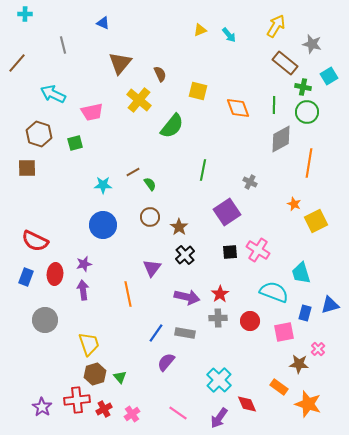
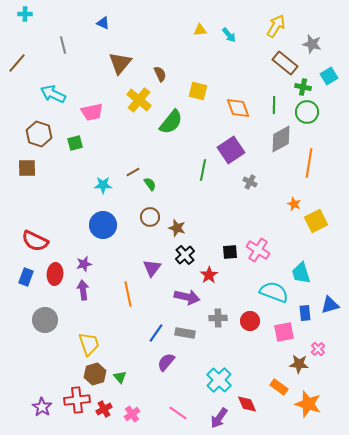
yellow triangle at (200, 30): rotated 16 degrees clockwise
green semicircle at (172, 126): moved 1 px left, 4 px up
purple square at (227, 212): moved 4 px right, 62 px up
brown star at (179, 227): moved 2 px left, 1 px down; rotated 18 degrees counterclockwise
red star at (220, 294): moved 11 px left, 19 px up
blue rectangle at (305, 313): rotated 21 degrees counterclockwise
